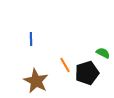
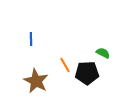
black pentagon: rotated 15 degrees clockwise
